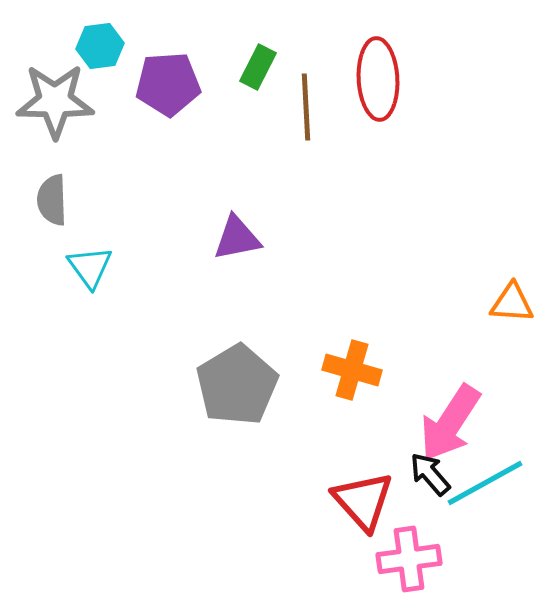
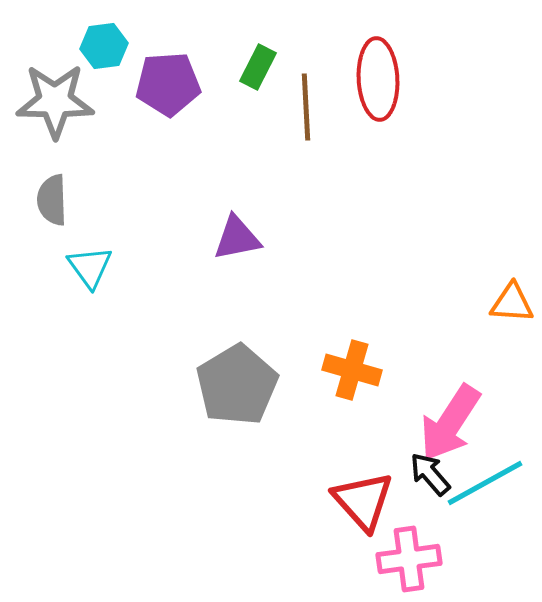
cyan hexagon: moved 4 px right
